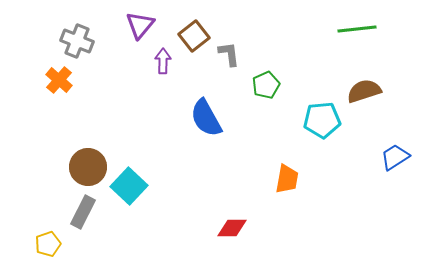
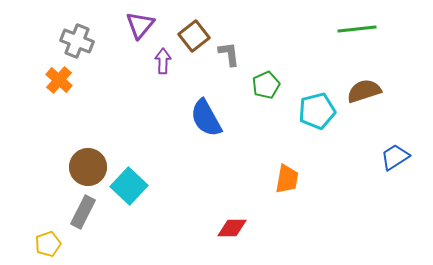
cyan pentagon: moved 5 px left, 9 px up; rotated 9 degrees counterclockwise
